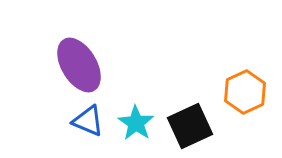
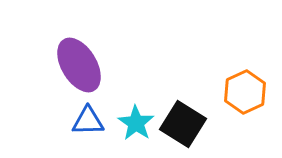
blue triangle: rotated 24 degrees counterclockwise
black square: moved 7 px left, 2 px up; rotated 33 degrees counterclockwise
